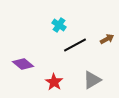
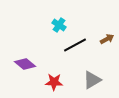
purple diamond: moved 2 px right
red star: rotated 30 degrees counterclockwise
